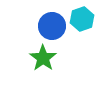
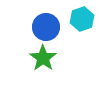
blue circle: moved 6 px left, 1 px down
